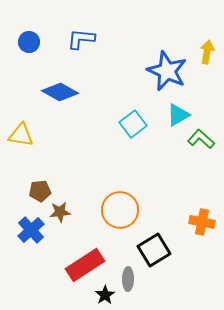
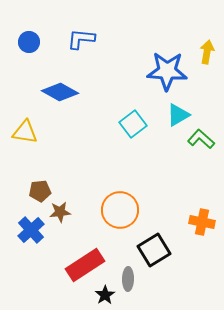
blue star: rotated 21 degrees counterclockwise
yellow triangle: moved 4 px right, 3 px up
